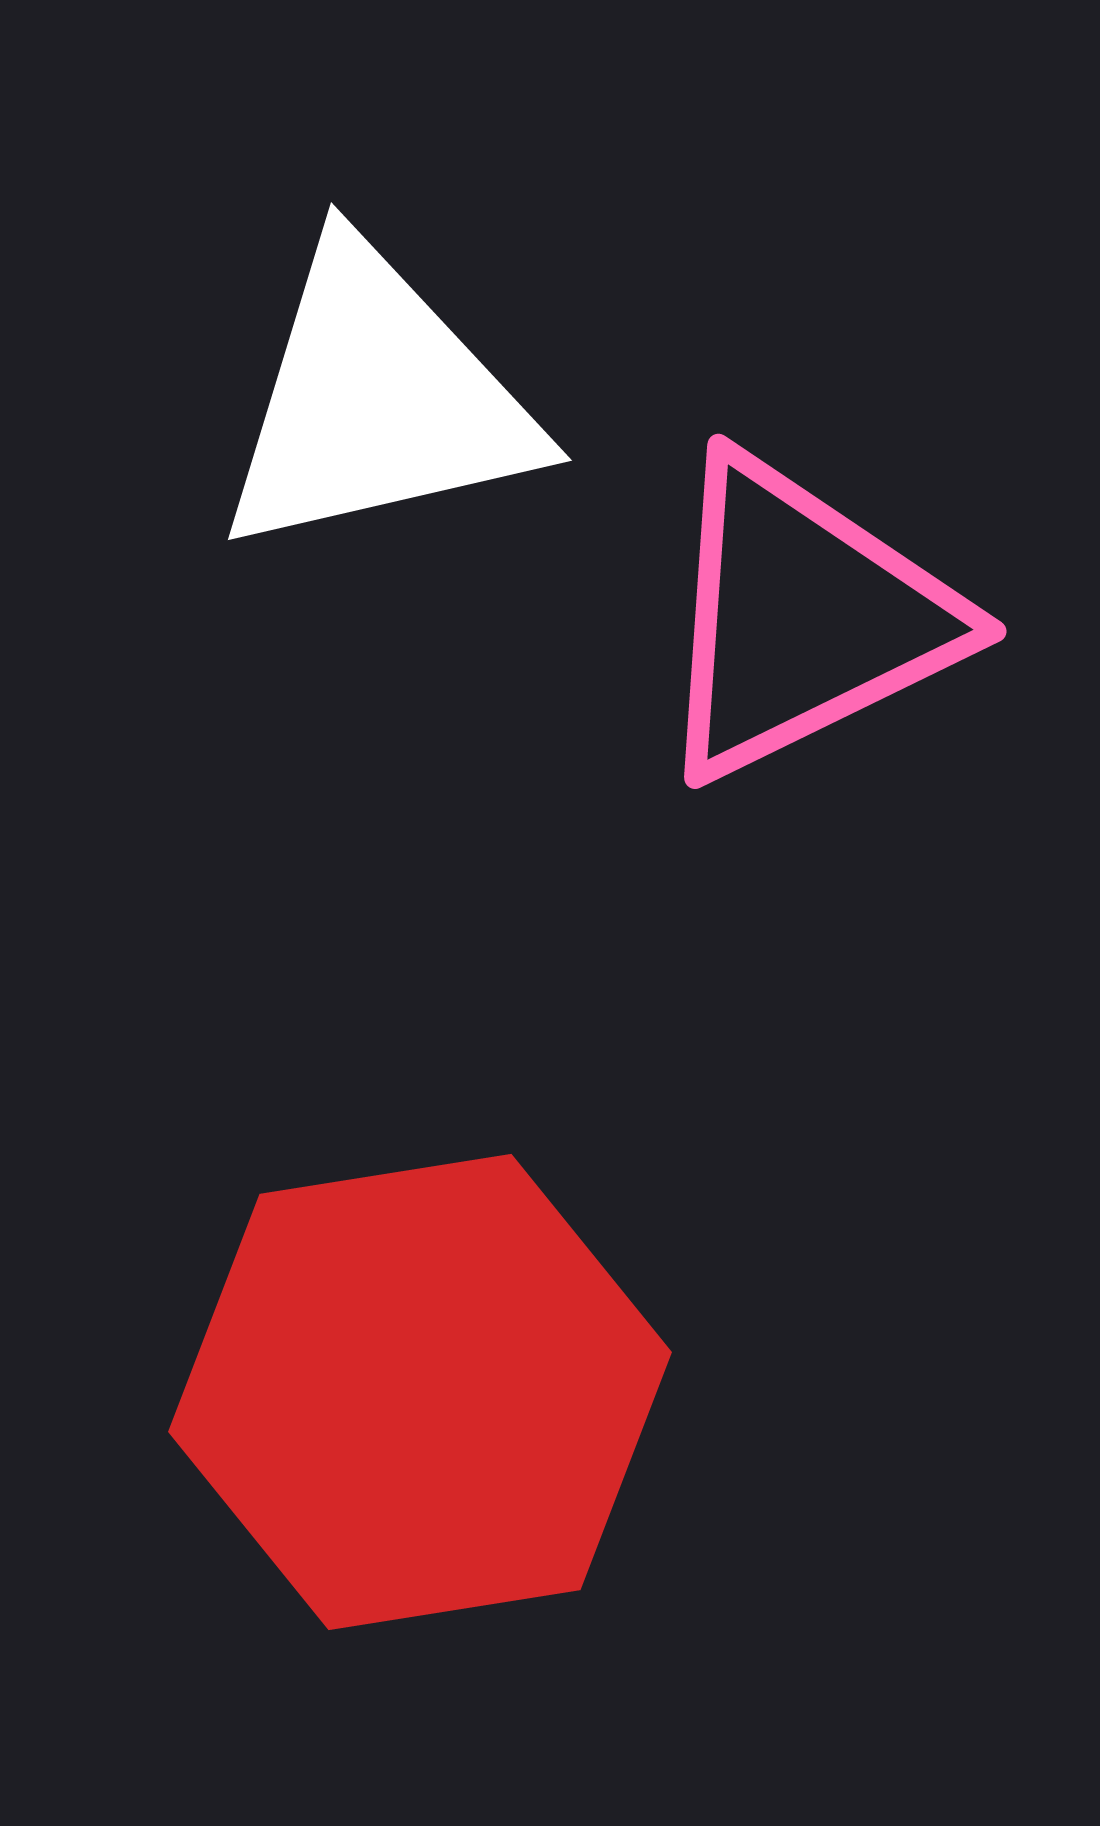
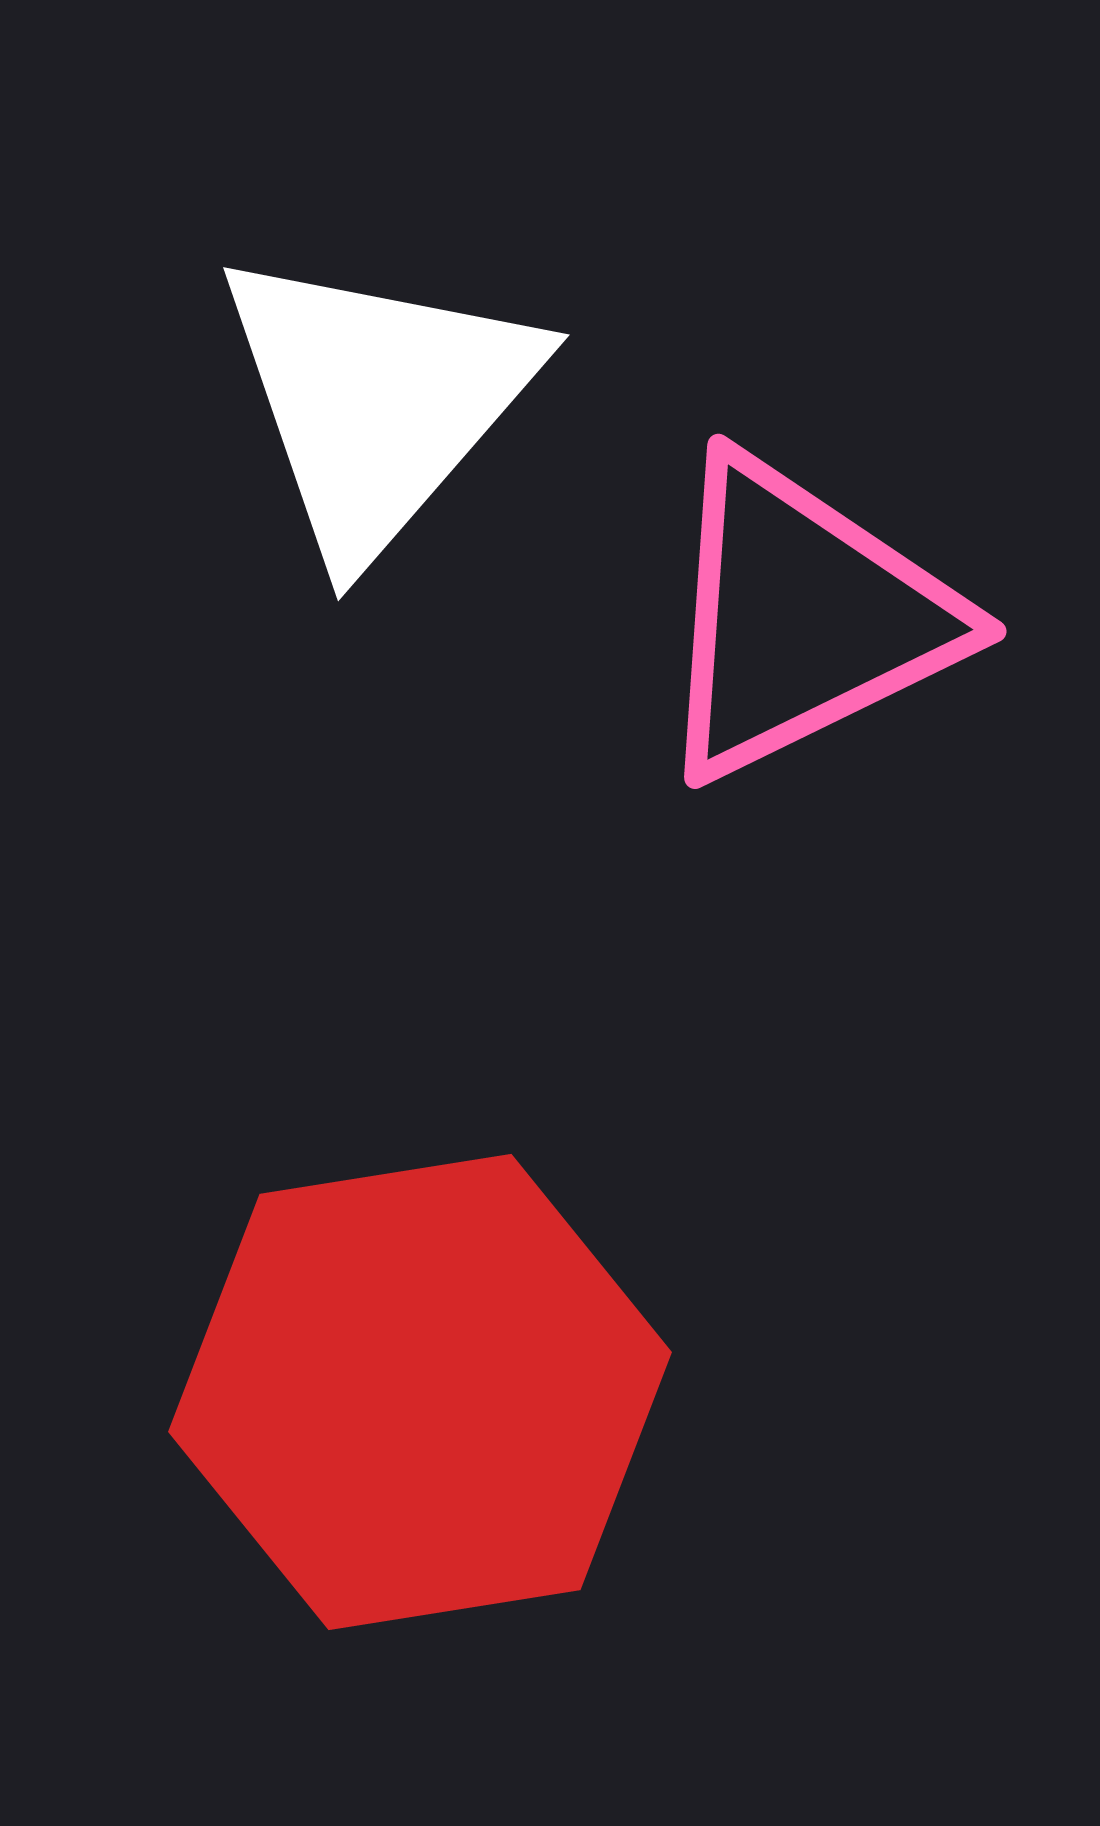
white triangle: rotated 36 degrees counterclockwise
